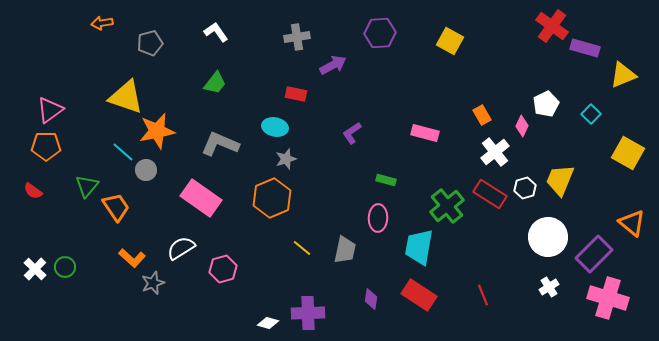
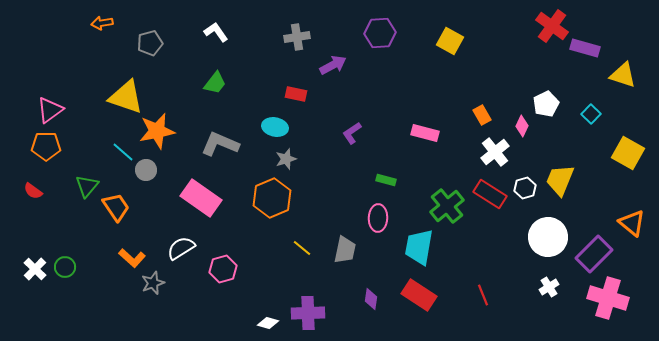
yellow triangle at (623, 75): rotated 40 degrees clockwise
